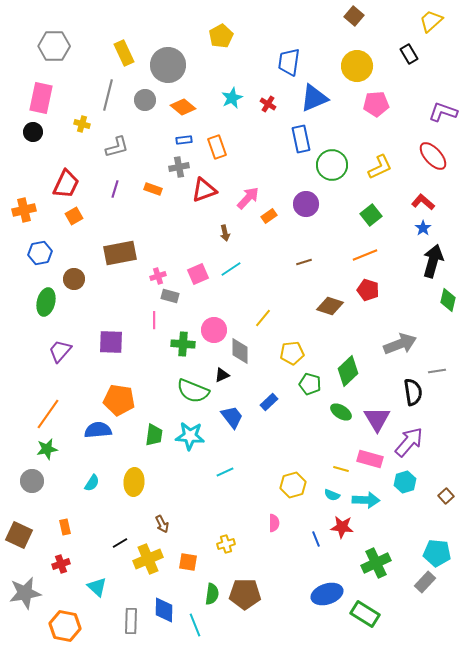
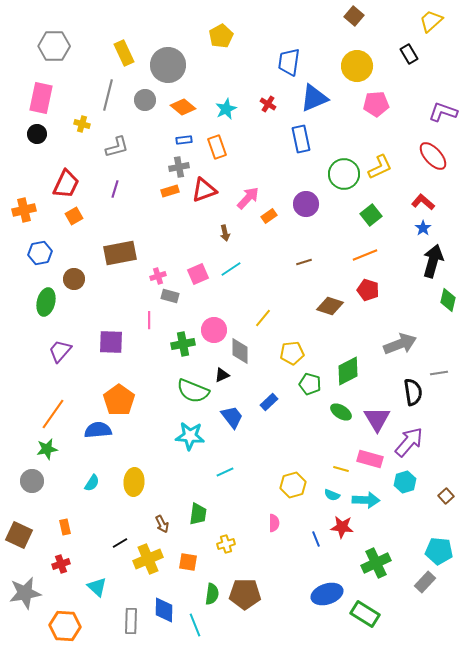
cyan star at (232, 98): moved 6 px left, 11 px down
black circle at (33, 132): moved 4 px right, 2 px down
green circle at (332, 165): moved 12 px right, 9 px down
orange rectangle at (153, 189): moved 17 px right, 2 px down; rotated 36 degrees counterclockwise
pink line at (154, 320): moved 5 px left
green cross at (183, 344): rotated 15 degrees counterclockwise
green diamond at (348, 371): rotated 16 degrees clockwise
gray line at (437, 371): moved 2 px right, 2 px down
orange pentagon at (119, 400): rotated 28 degrees clockwise
orange line at (48, 414): moved 5 px right
green trapezoid at (154, 435): moved 44 px right, 79 px down
cyan pentagon at (437, 553): moved 2 px right, 2 px up
orange hexagon at (65, 626): rotated 8 degrees counterclockwise
